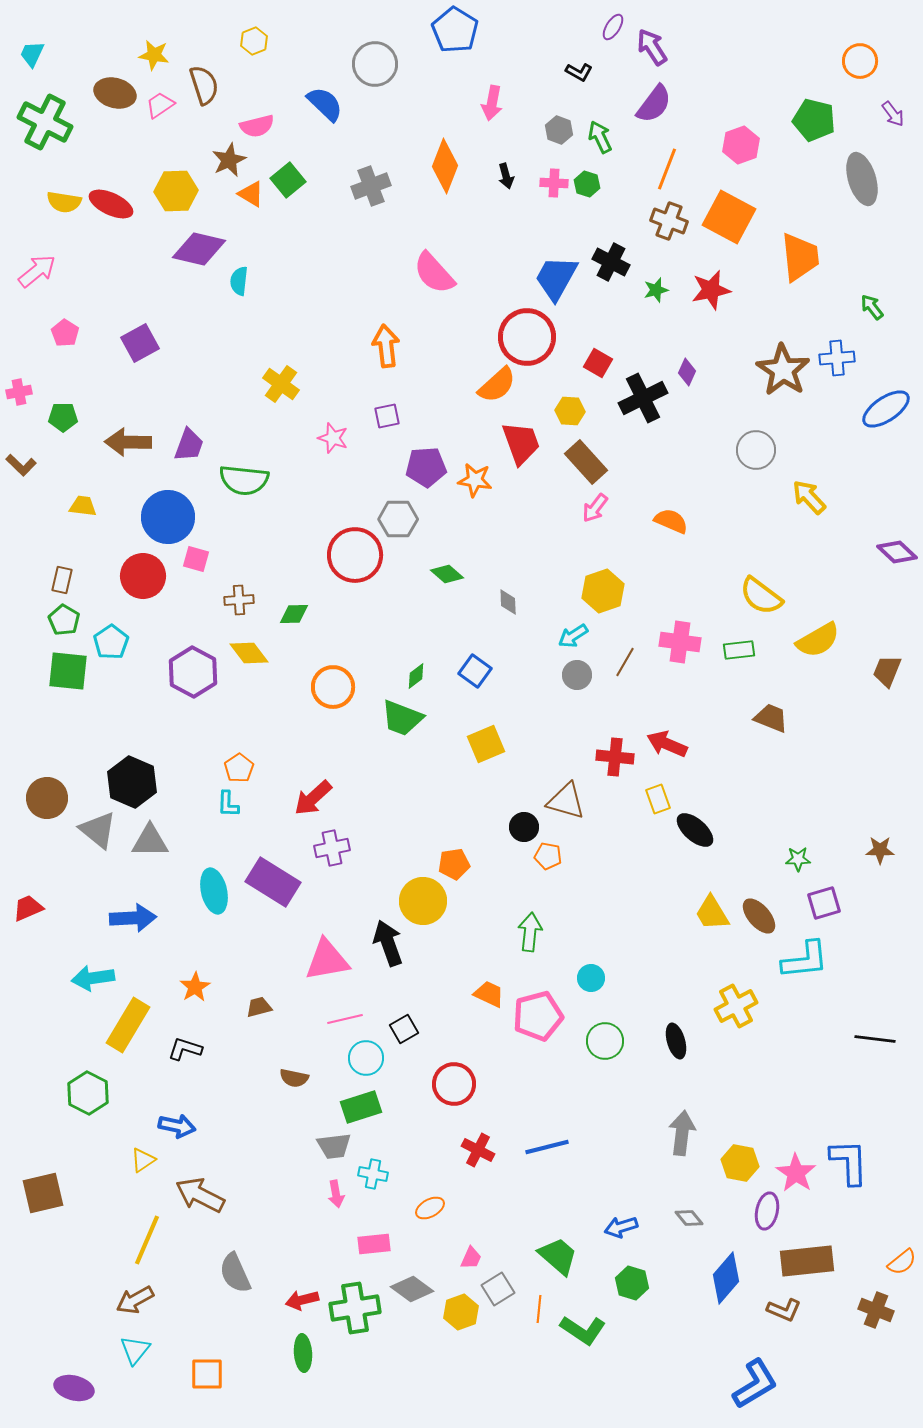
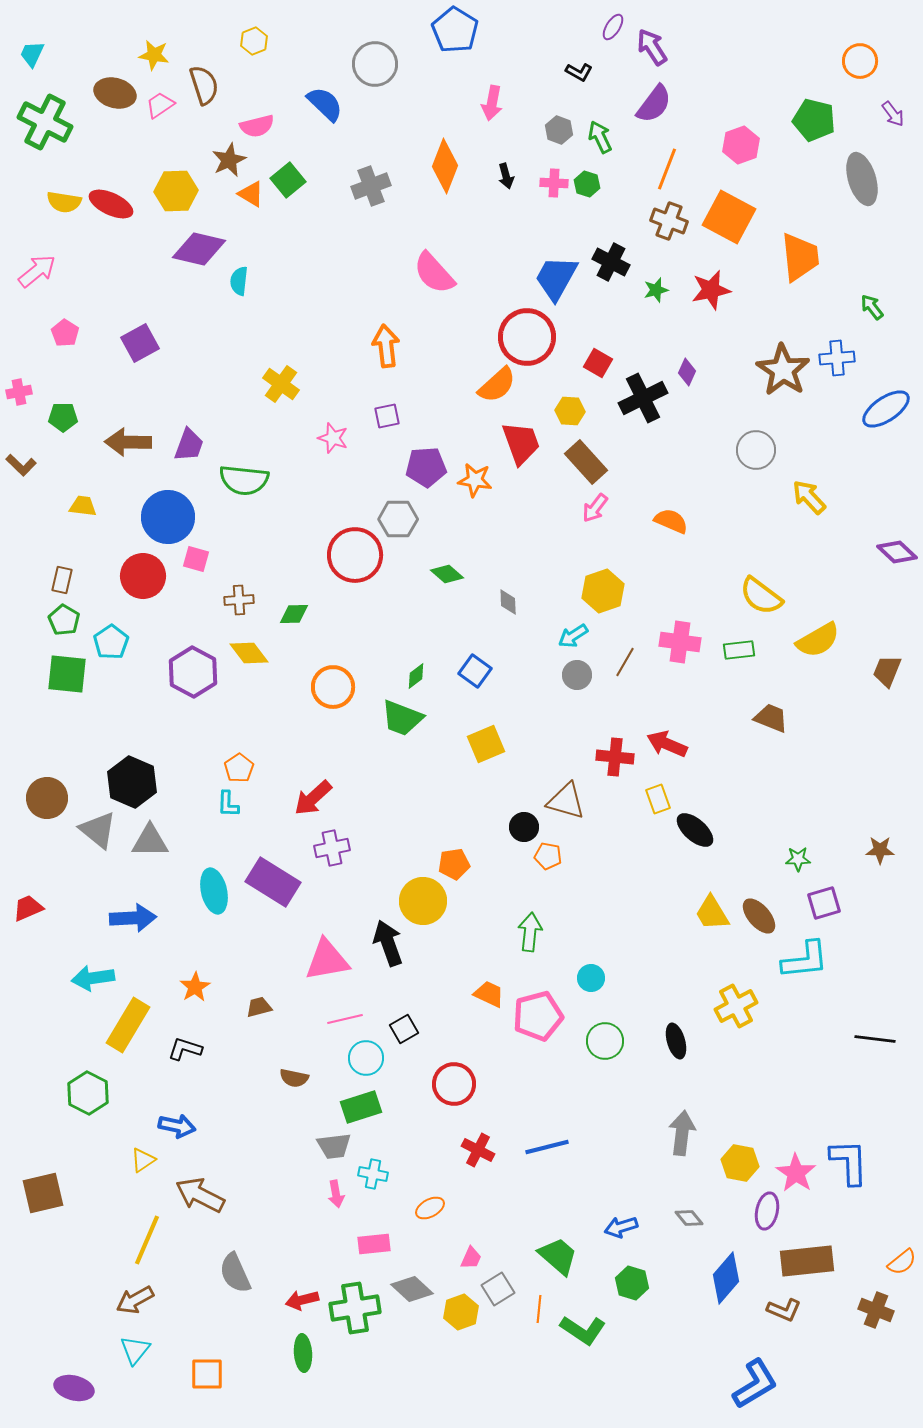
green square at (68, 671): moved 1 px left, 3 px down
gray diamond at (412, 1289): rotated 6 degrees clockwise
